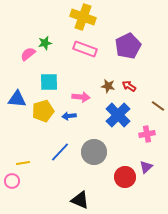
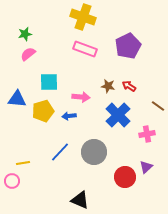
green star: moved 20 px left, 9 px up
